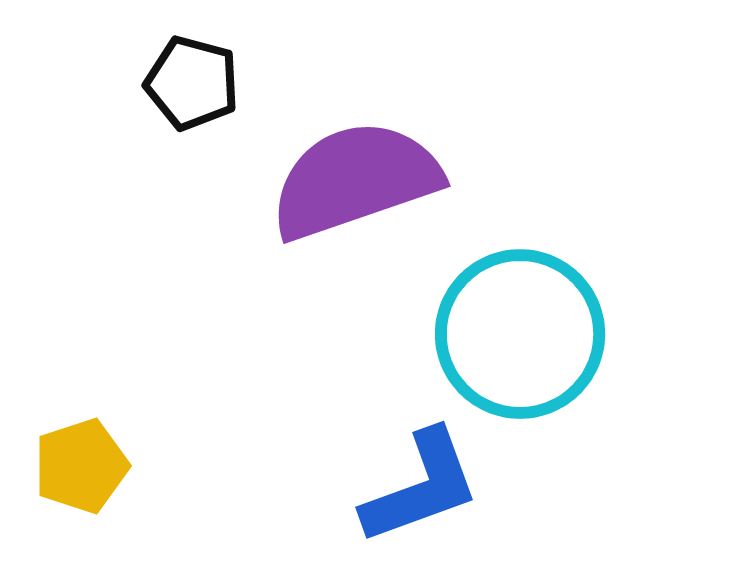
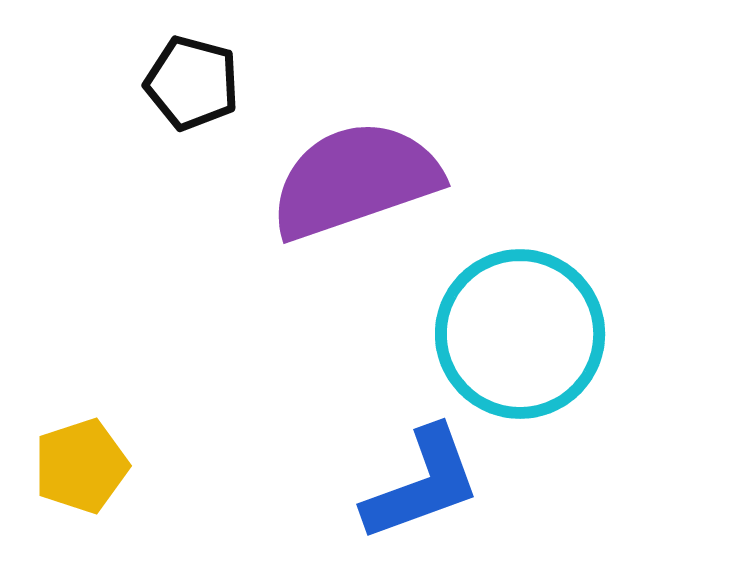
blue L-shape: moved 1 px right, 3 px up
